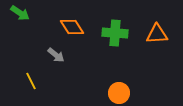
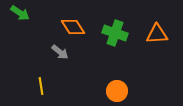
orange diamond: moved 1 px right
green cross: rotated 15 degrees clockwise
gray arrow: moved 4 px right, 3 px up
yellow line: moved 10 px right, 5 px down; rotated 18 degrees clockwise
orange circle: moved 2 px left, 2 px up
